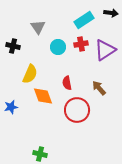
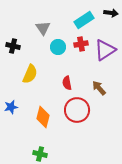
gray triangle: moved 5 px right, 1 px down
orange diamond: moved 21 px down; rotated 35 degrees clockwise
